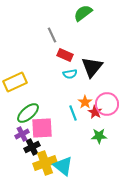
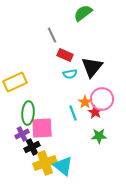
pink circle: moved 5 px left, 5 px up
green ellipse: rotated 45 degrees counterclockwise
